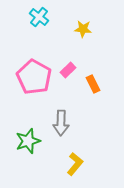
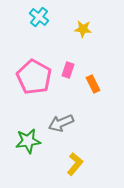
pink rectangle: rotated 28 degrees counterclockwise
gray arrow: rotated 65 degrees clockwise
green star: rotated 10 degrees clockwise
